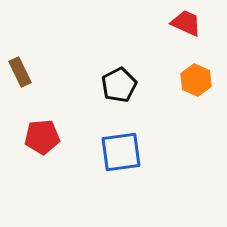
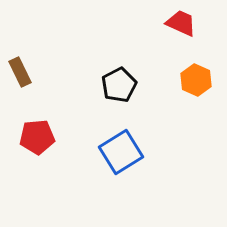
red trapezoid: moved 5 px left
red pentagon: moved 5 px left
blue square: rotated 24 degrees counterclockwise
